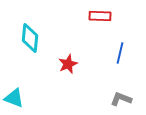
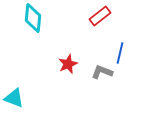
red rectangle: rotated 40 degrees counterclockwise
cyan diamond: moved 3 px right, 20 px up
gray L-shape: moved 19 px left, 27 px up
